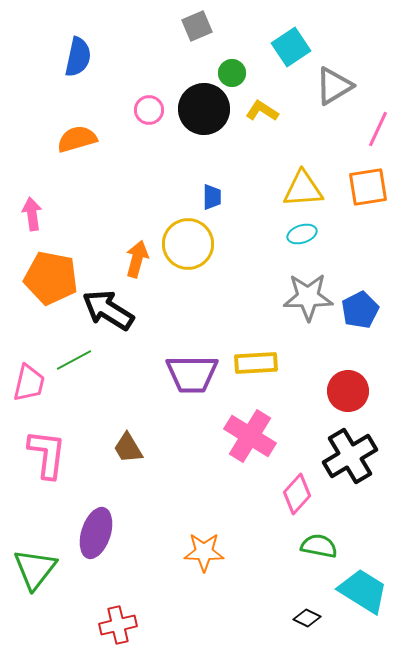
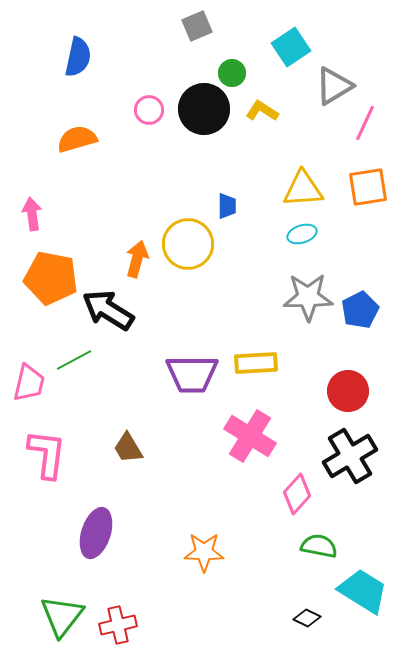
pink line: moved 13 px left, 6 px up
blue trapezoid: moved 15 px right, 9 px down
green triangle: moved 27 px right, 47 px down
